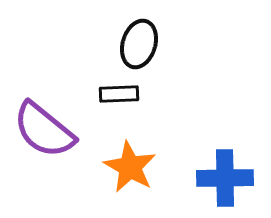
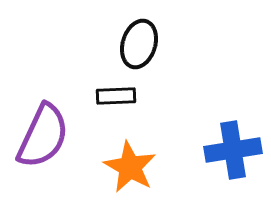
black rectangle: moved 3 px left, 2 px down
purple semicircle: moved 1 px left, 6 px down; rotated 104 degrees counterclockwise
blue cross: moved 8 px right, 28 px up; rotated 8 degrees counterclockwise
